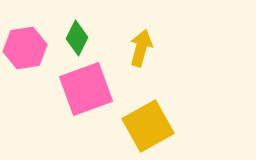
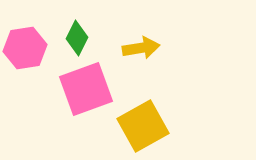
yellow arrow: rotated 66 degrees clockwise
yellow square: moved 5 px left
